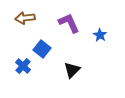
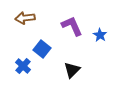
purple L-shape: moved 3 px right, 3 px down
